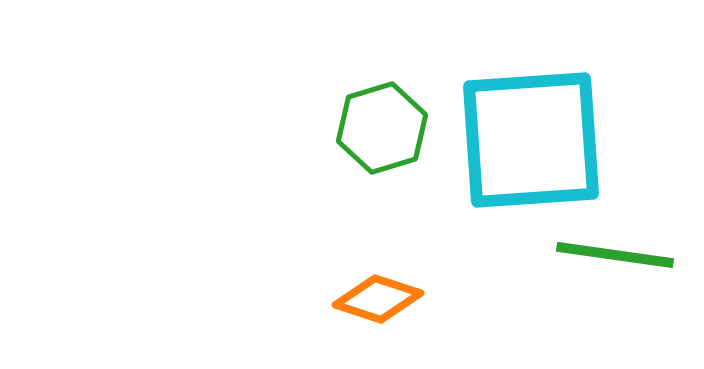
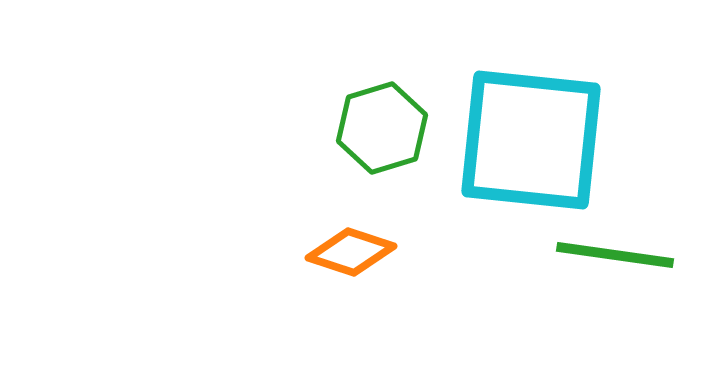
cyan square: rotated 10 degrees clockwise
orange diamond: moved 27 px left, 47 px up
